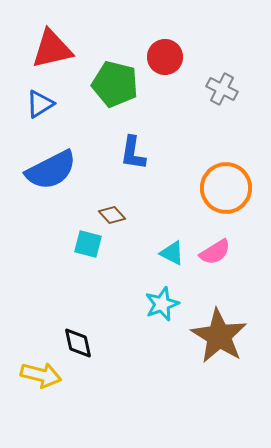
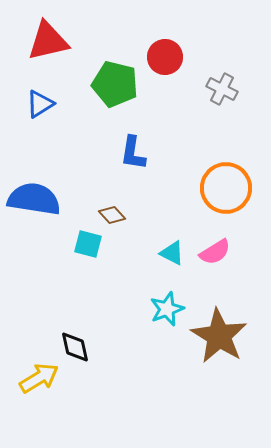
red triangle: moved 4 px left, 8 px up
blue semicircle: moved 17 px left, 29 px down; rotated 144 degrees counterclockwise
cyan star: moved 5 px right, 5 px down
black diamond: moved 3 px left, 4 px down
yellow arrow: moved 2 px left, 3 px down; rotated 45 degrees counterclockwise
